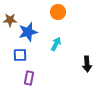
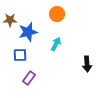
orange circle: moved 1 px left, 2 px down
purple rectangle: rotated 24 degrees clockwise
